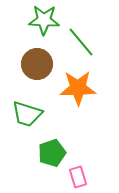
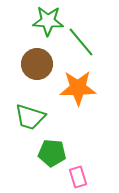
green star: moved 4 px right, 1 px down
green trapezoid: moved 3 px right, 3 px down
green pentagon: rotated 24 degrees clockwise
